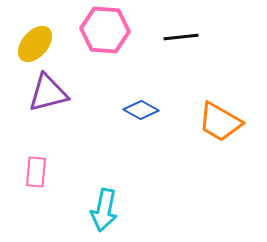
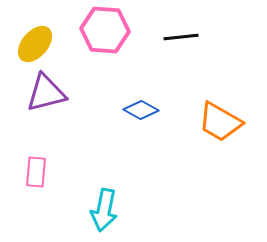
purple triangle: moved 2 px left
